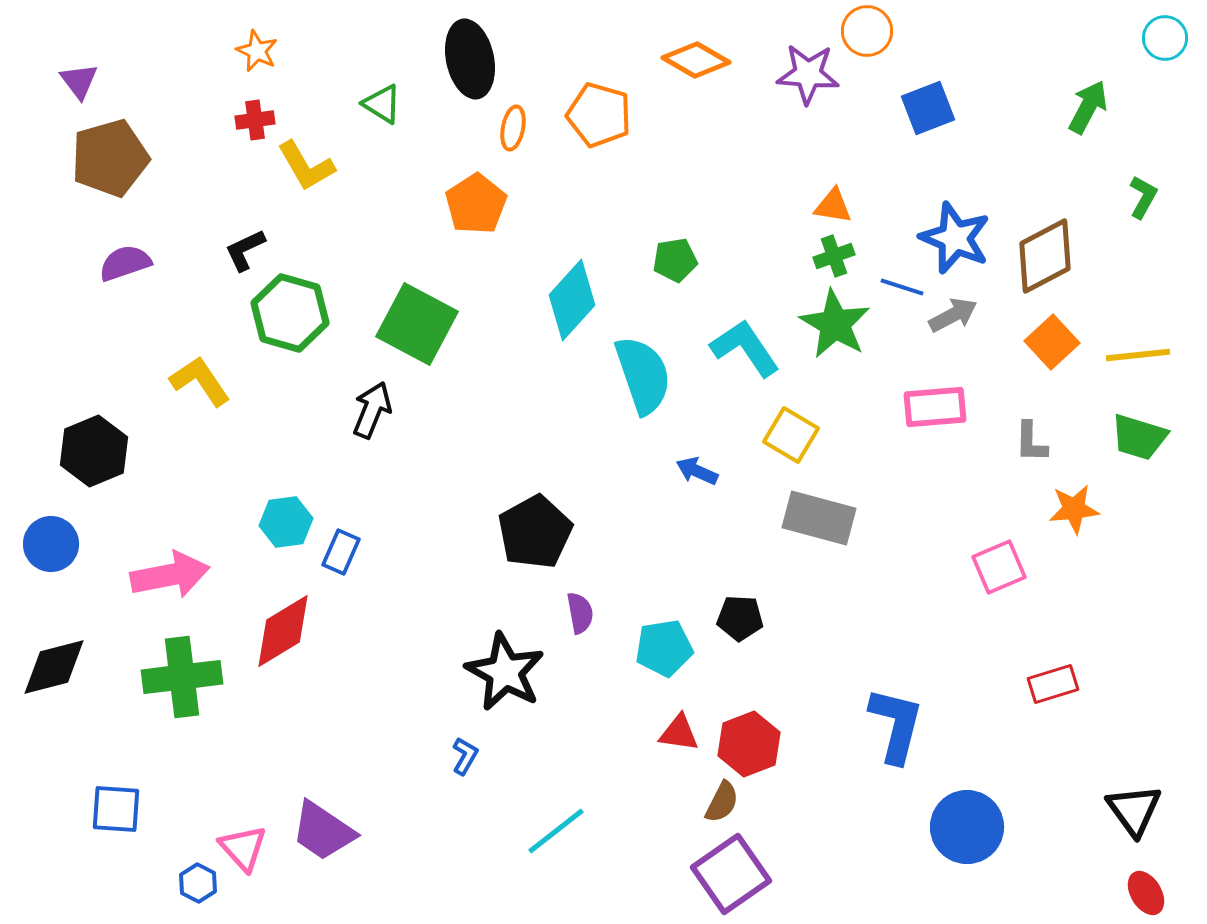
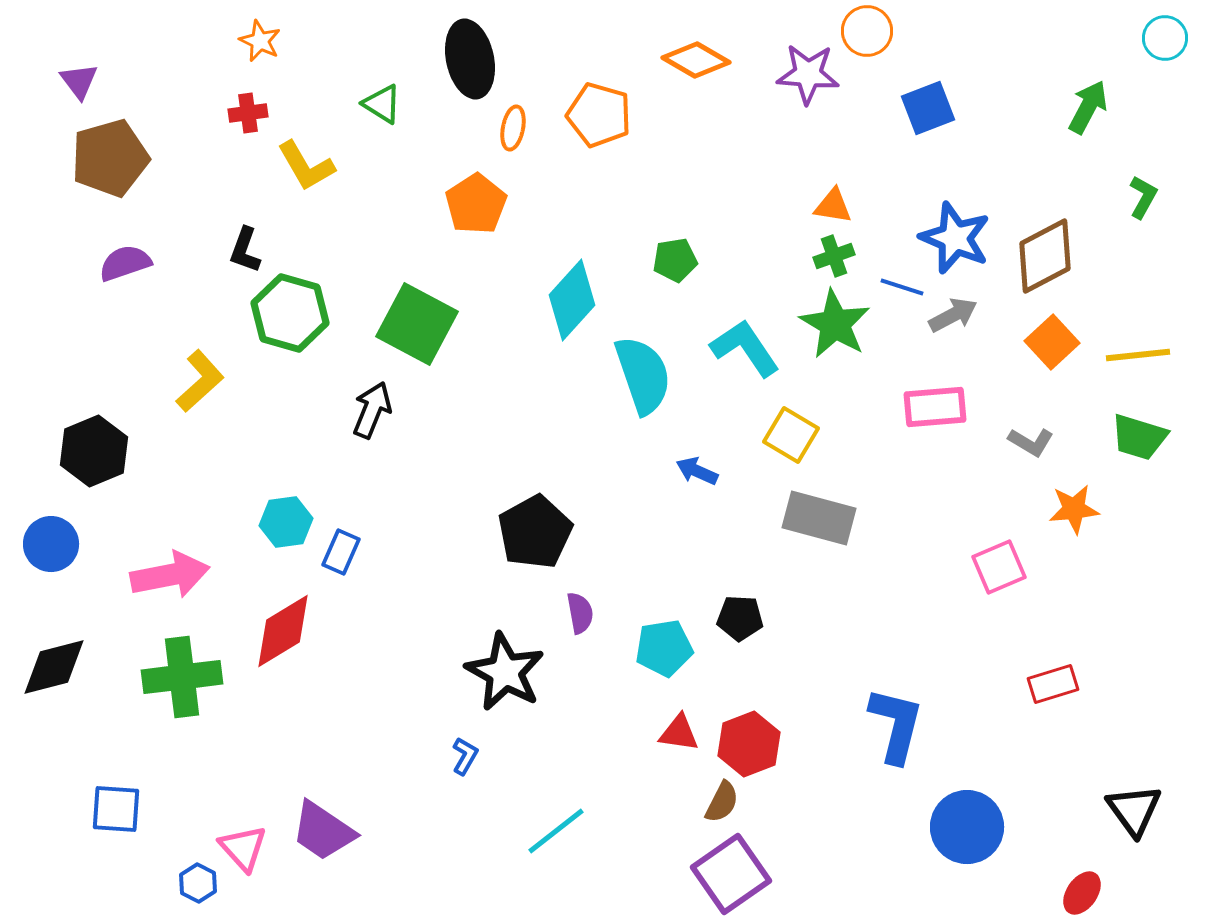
orange star at (257, 51): moved 3 px right, 10 px up
red cross at (255, 120): moved 7 px left, 7 px up
black L-shape at (245, 250): rotated 45 degrees counterclockwise
yellow L-shape at (200, 381): rotated 82 degrees clockwise
gray L-shape at (1031, 442): rotated 60 degrees counterclockwise
red ellipse at (1146, 893): moved 64 px left; rotated 66 degrees clockwise
